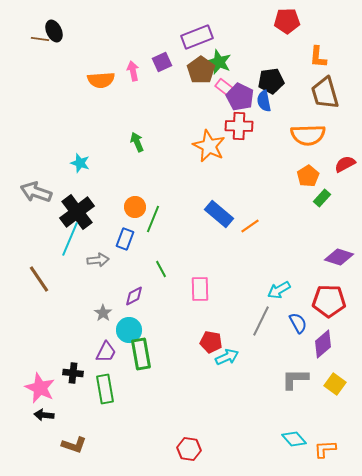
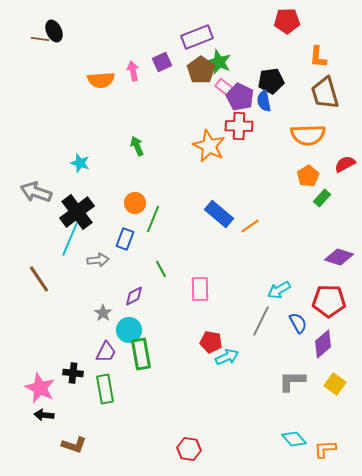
green arrow at (137, 142): moved 4 px down
orange circle at (135, 207): moved 4 px up
gray L-shape at (295, 379): moved 3 px left, 2 px down
